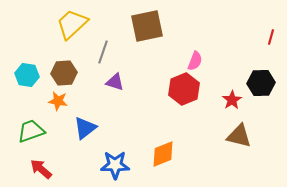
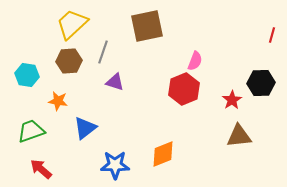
red line: moved 1 px right, 2 px up
brown hexagon: moved 5 px right, 12 px up
brown triangle: rotated 20 degrees counterclockwise
